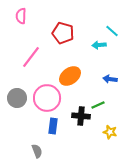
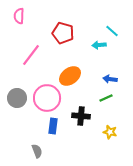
pink semicircle: moved 2 px left
pink line: moved 2 px up
green line: moved 8 px right, 7 px up
